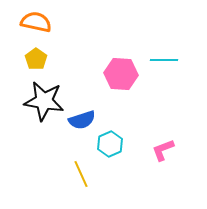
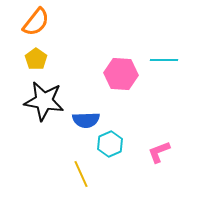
orange semicircle: rotated 116 degrees clockwise
blue semicircle: moved 4 px right; rotated 16 degrees clockwise
pink L-shape: moved 4 px left, 2 px down
